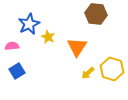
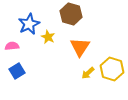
brown hexagon: moved 25 px left; rotated 10 degrees clockwise
orange triangle: moved 3 px right
